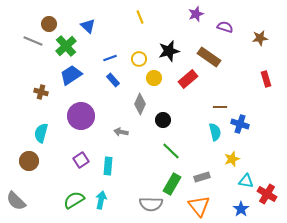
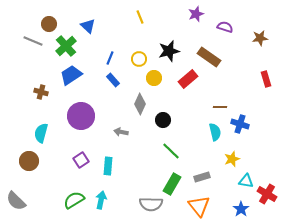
blue line at (110, 58): rotated 48 degrees counterclockwise
